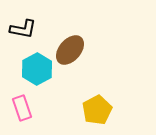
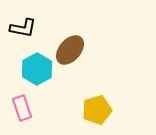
black L-shape: moved 1 px up
yellow pentagon: rotated 12 degrees clockwise
